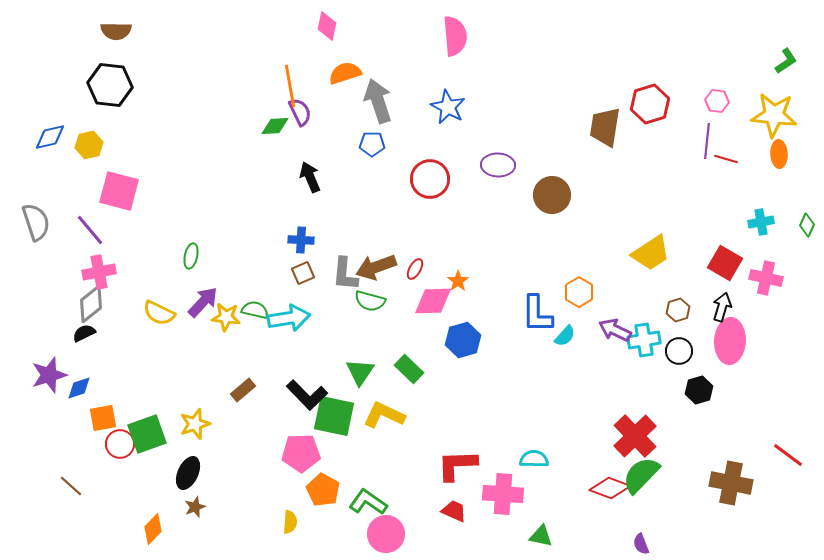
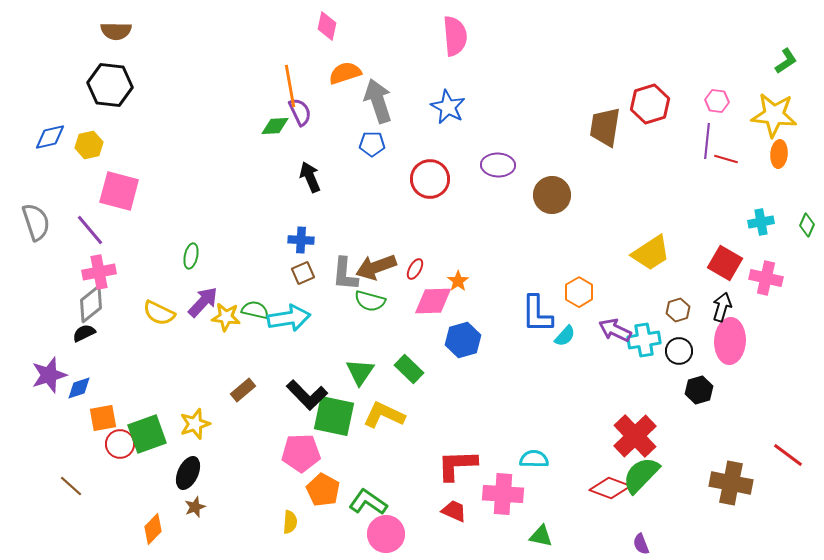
orange ellipse at (779, 154): rotated 8 degrees clockwise
